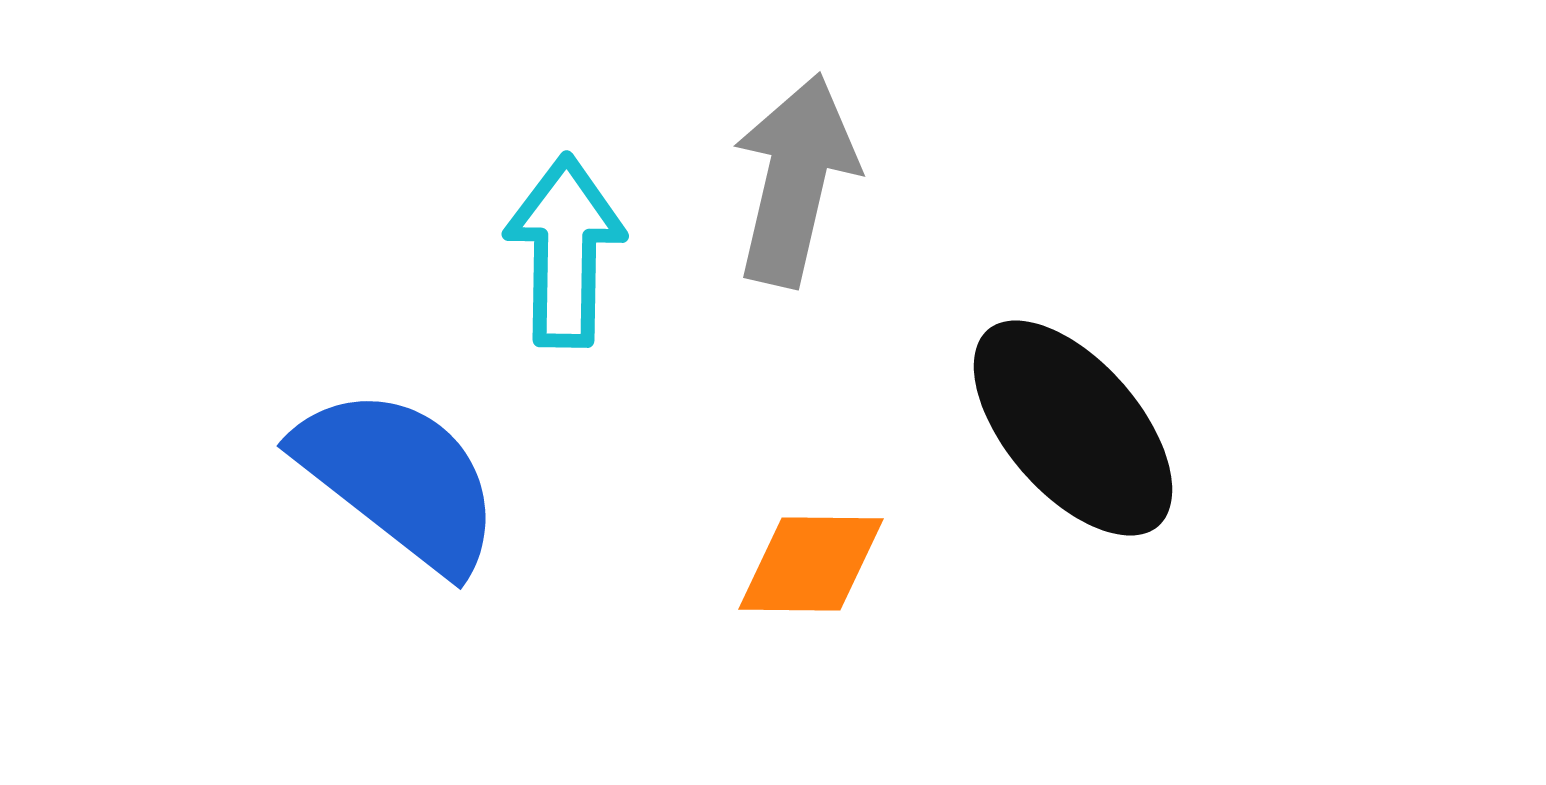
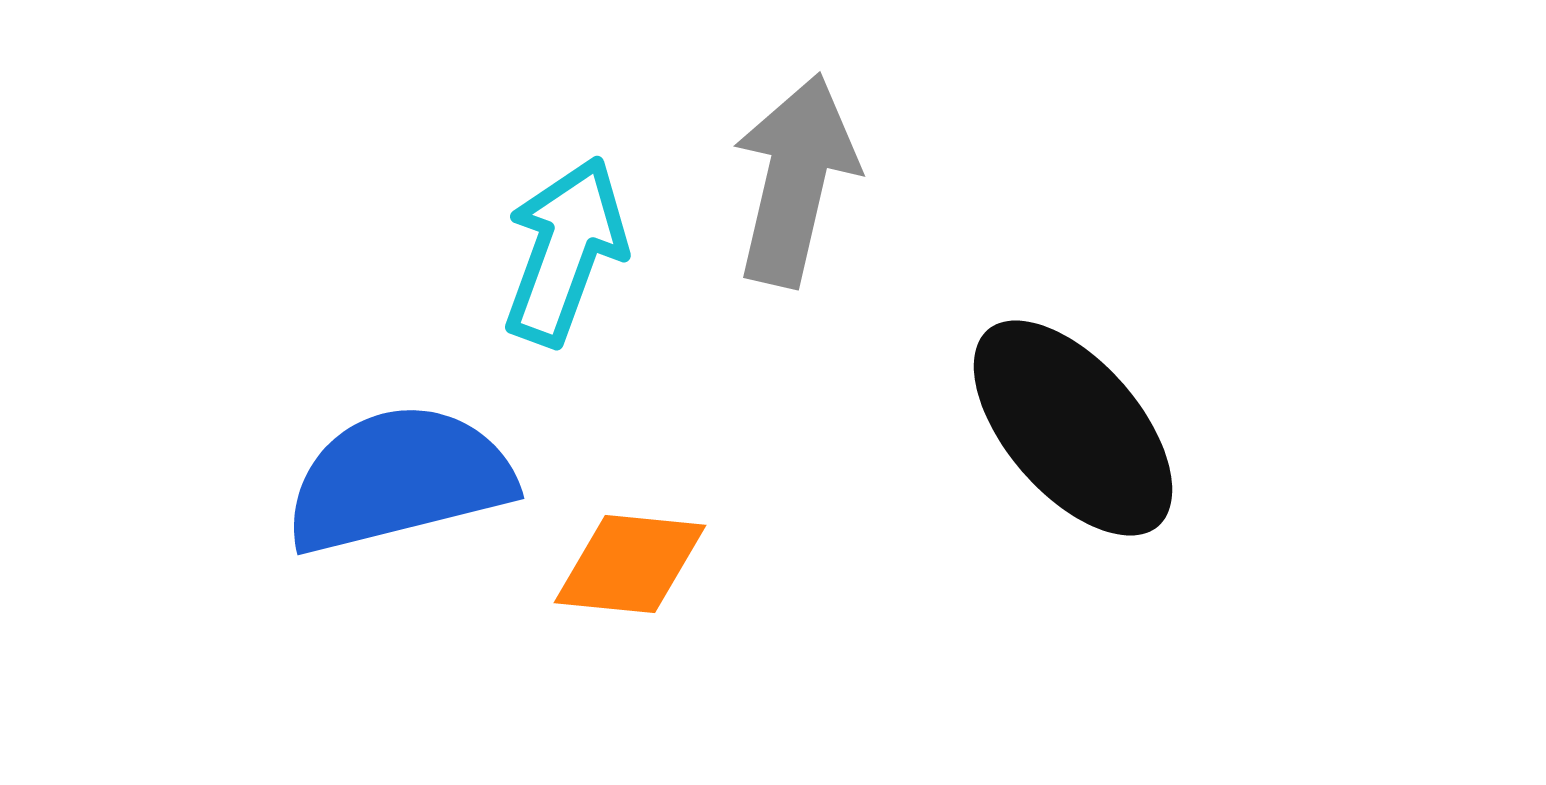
cyan arrow: rotated 19 degrees clockwise
blue semicircle: rotated 52 degrees counterclockwise
orange diamond: moved 181 px left; rotated 5 degrees clockwise
